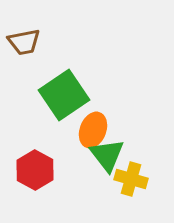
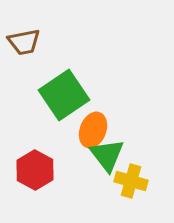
yellow cross: moved 2 px down
